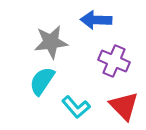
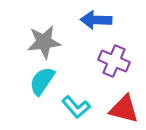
gray star: moved 7 px left
red triangle: moved 3 px down; rotated 32 degrees counterclockwise
